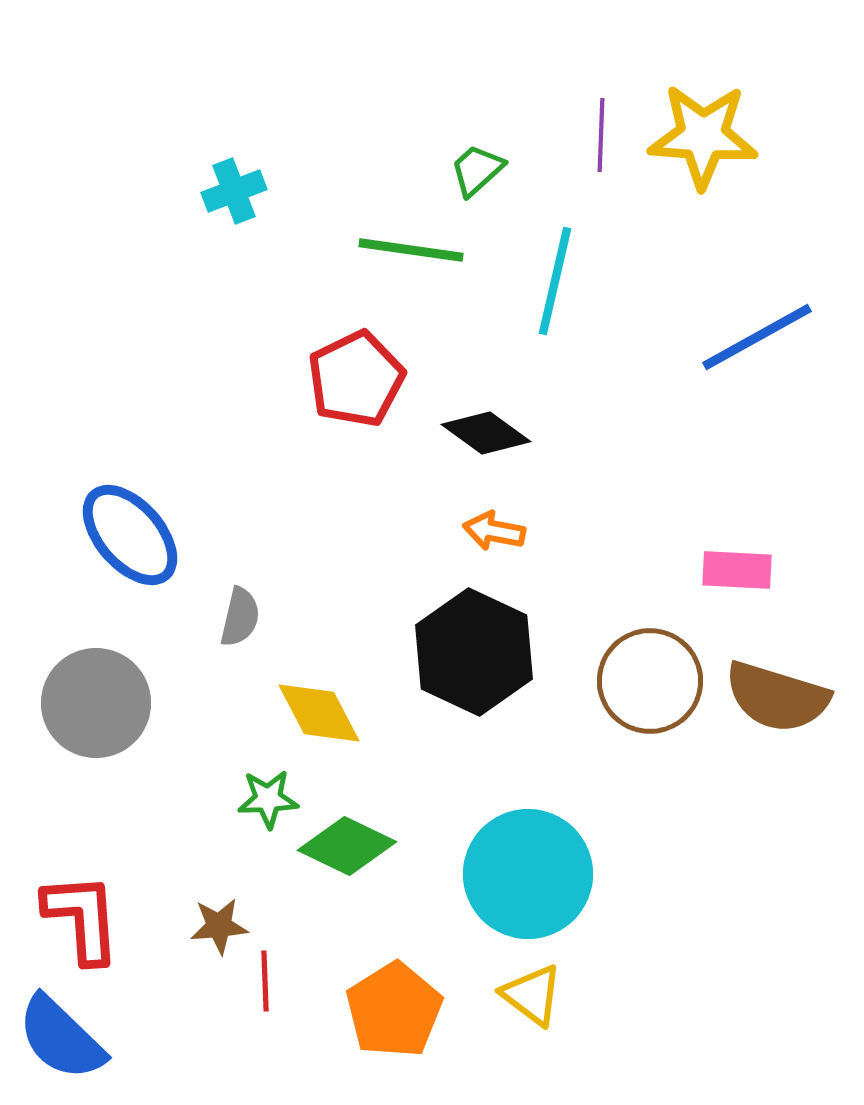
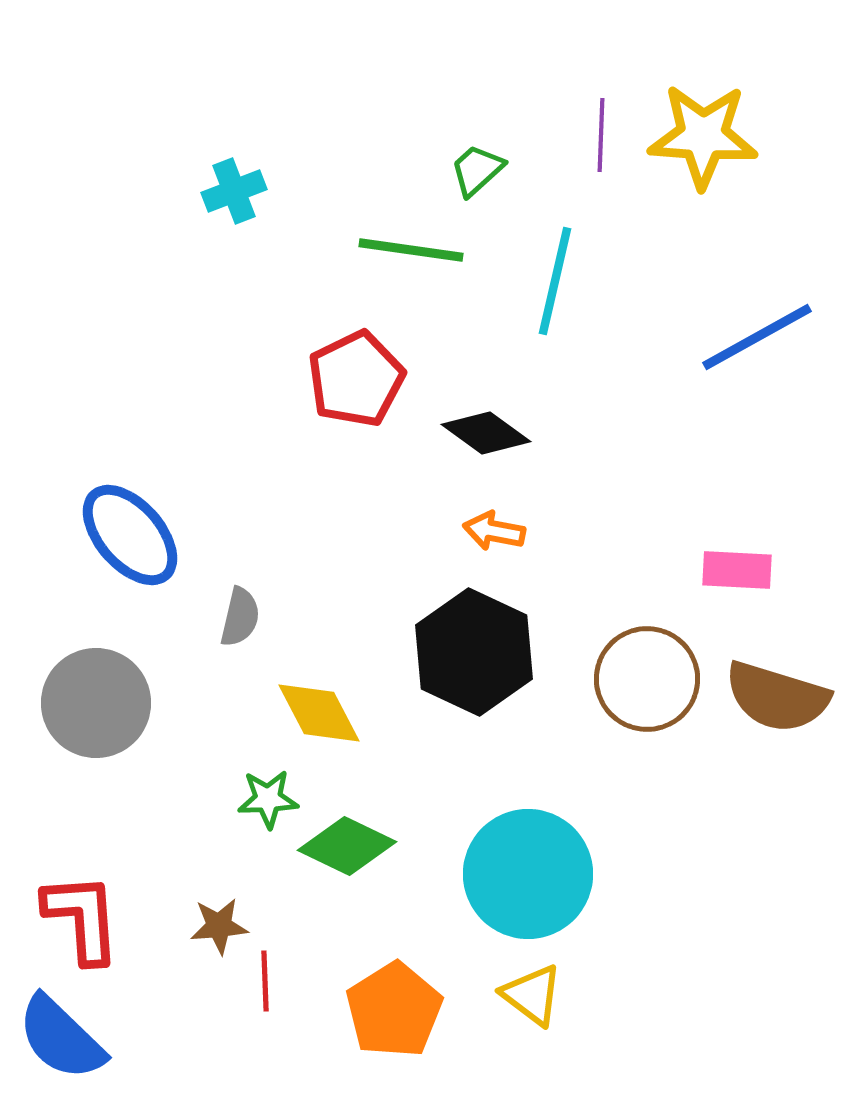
brown circle: moved 3 px left, 2 px up
